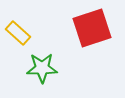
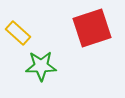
green star: moved 1 px left, 2 px up
